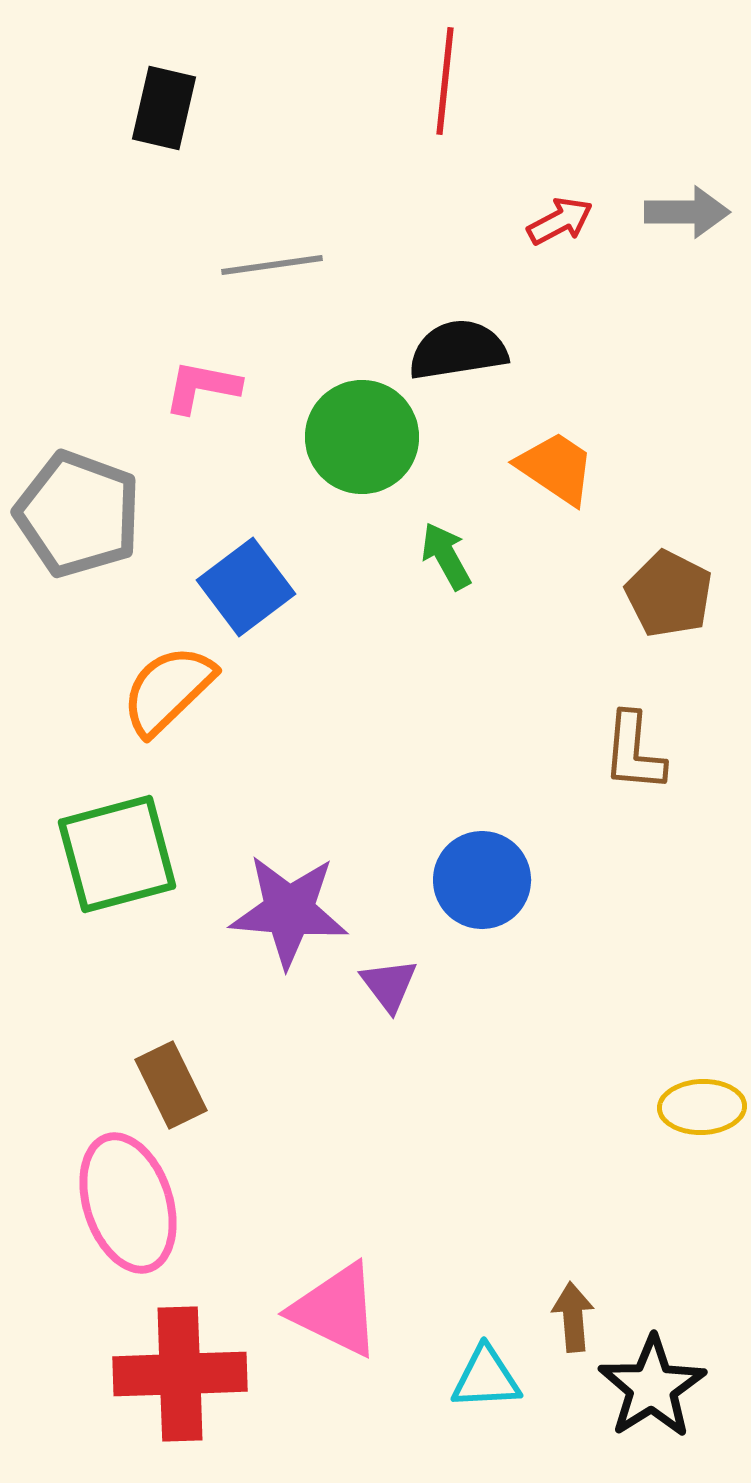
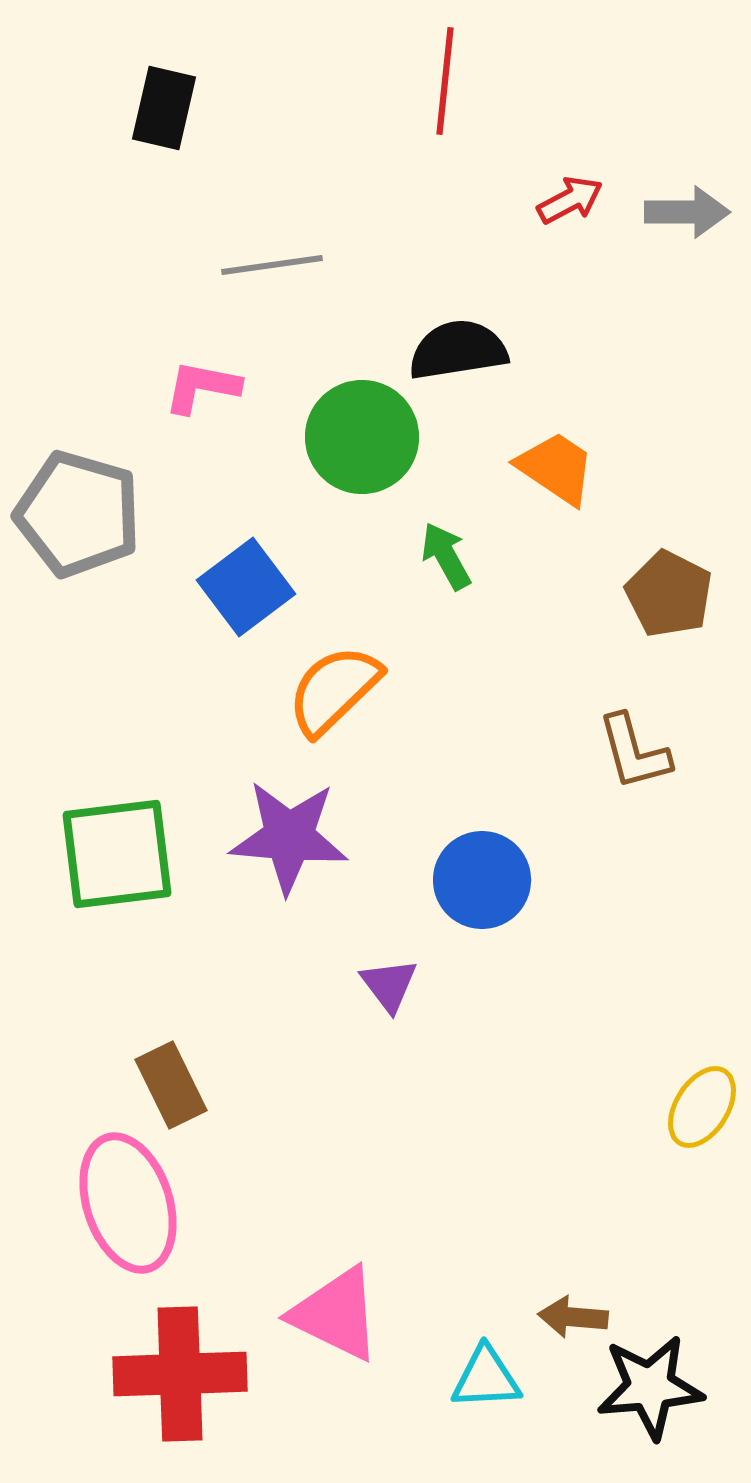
red arrow: moved 10 px right, 21 px up
gray pentagon: rotated 4 degrees counterclockwise
orange semicircle: moved 166 px right
brown L-shape: rotated 20 degrees counterclockwise
green square: rotated 8 degrees clockwise
purple star: moved 74 px up
yellow ellipse: rotated 56 degrees counterclockwise
pink triangle: moved 4 px down
brown arrow: rotated 80 degrees counterclockwise
black star: moved 2 px left; rotated 27 degrees clockwise
